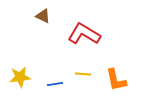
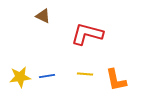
red L-shape: moved 3 px right; rotated 16 degrees counterclockwise
yellow line: moved 2 px right
blue line: moved 8 px left, 8 px up
